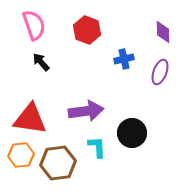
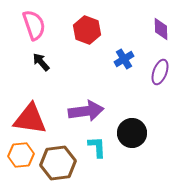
purple diamond: moved 2 px left, 3 px up
blue cross: rotated 18 degrees counterclockwise
